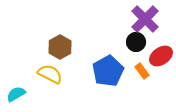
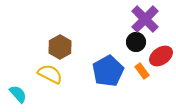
cyan semicircle: moved 2 px right; rotated 78 degrees clockwise
